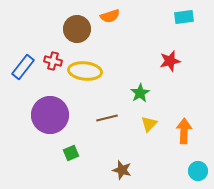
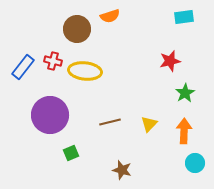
green star: moved 45 px right
brown line: moved 3 px right, 4 px down
cyan circle: moved 3 px left, 8 px up
